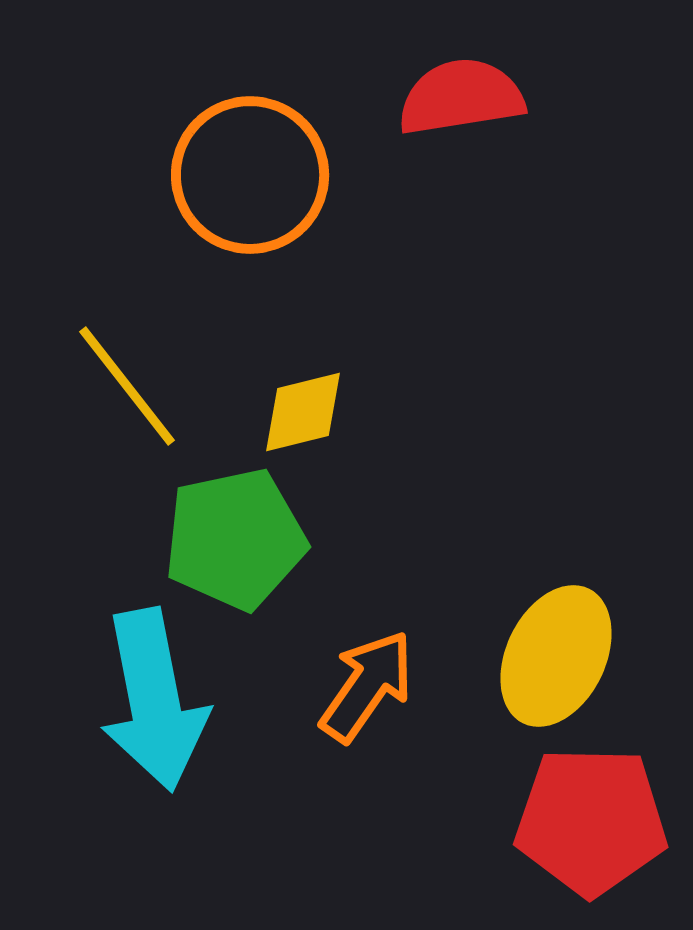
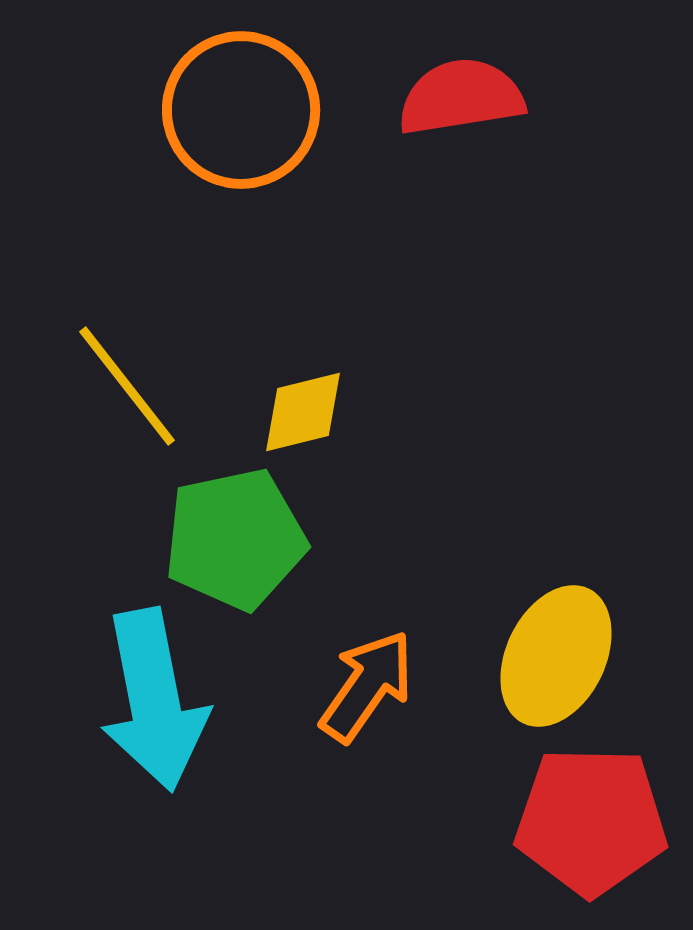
orange circle: moved 9 px left, 65 px up
